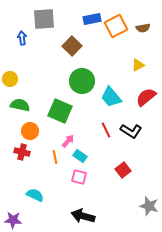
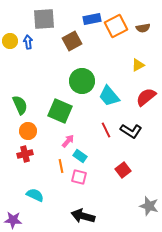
blue arrow: moved 6 px right, 4 px down
brown square: moved 5 px up; rotated 18 degrees clockwise
yellow circle: moved 38 px up
cyan trapezoid: moved 2 px left, 1 px up
green semicircle: rotated 54 degrees clockwise
orange circle: moved 2 px left
red cross: moved 3 px right, 2 px down; rotated 28 degrees counterclockwise
orange line: moved 6 px right, 9 px down
